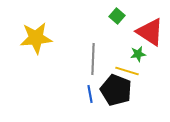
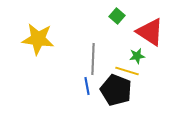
yellow star: moved 2 px right, 1 px down; rotated 12 degrees clockwise
green star: moved 1 px left, 2 px down
blue line: moved 3 px left, 8 px up
